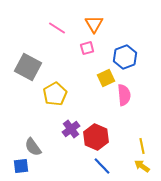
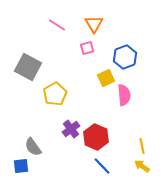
pink line: moved 3 px up
